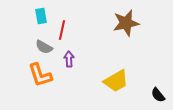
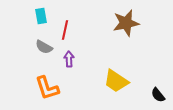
red line: moved 3 px right
orange L-shape: moved 7 px right, 13 px down
yellow trapezoid: rotated 64 degrees clockwise
